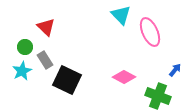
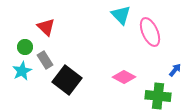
black square: rotated 12 degrees clockwise
green cross: rotated 15 degrees counterclockwise
